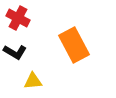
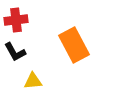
red cross: moved 2 px left, 2 px down; rotated 35 degrees counterclockwise
black L-shape: rotated 30 degrees clockwise
